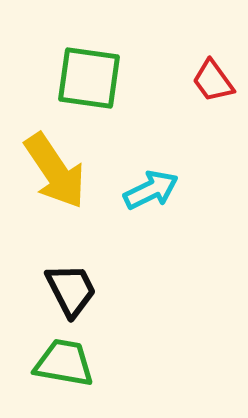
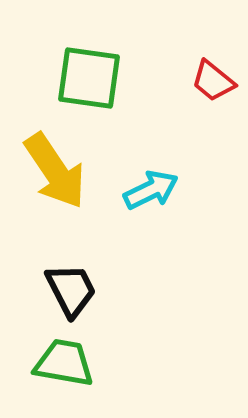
red trapezoid: rotated 15 degrees counterclockwise
